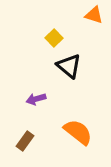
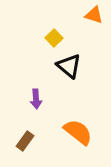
purple arrow: rotated 78 degrees counterclockwise
